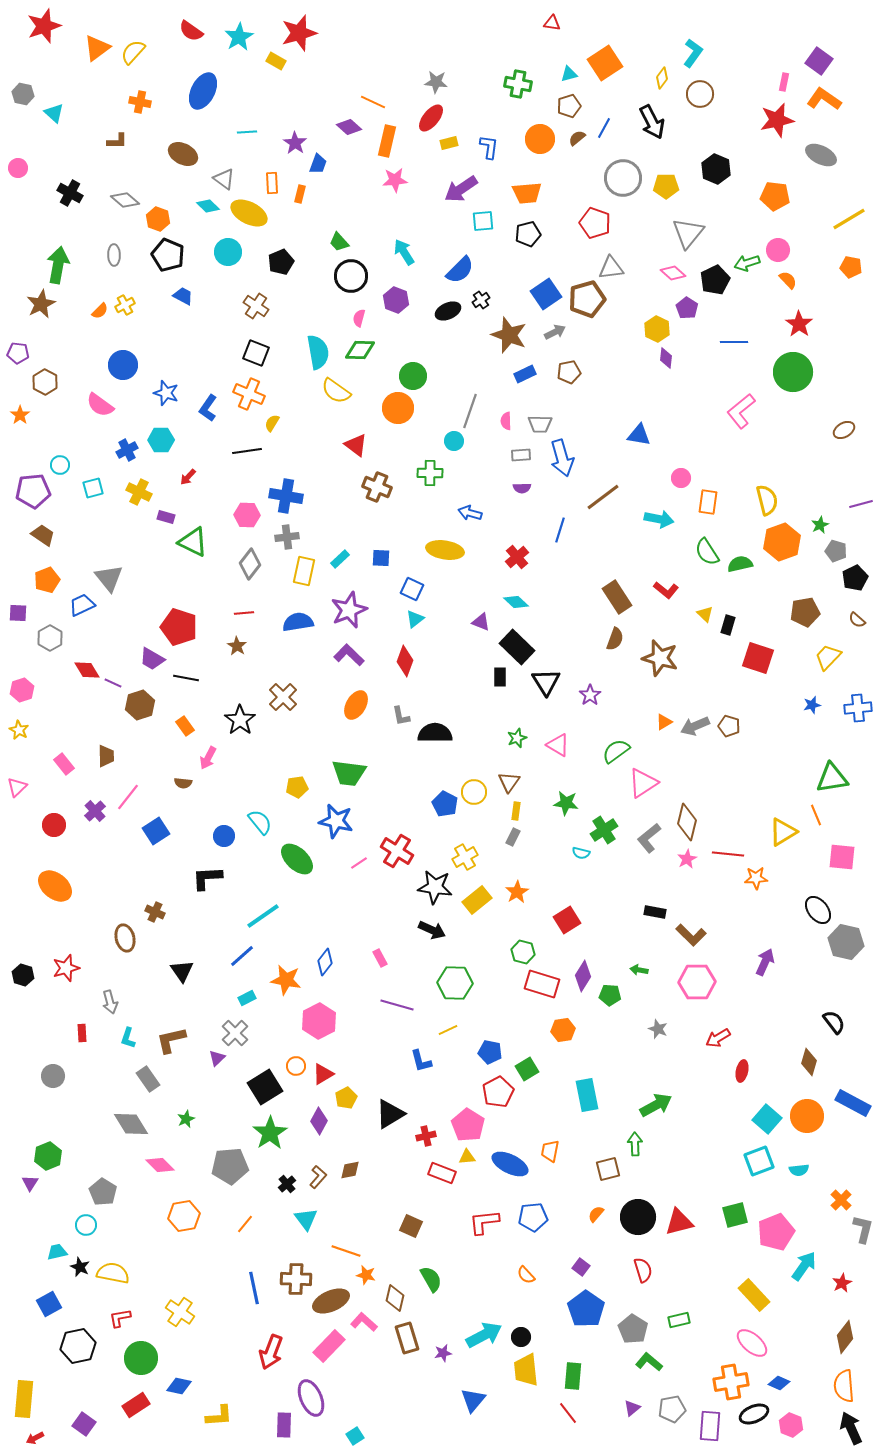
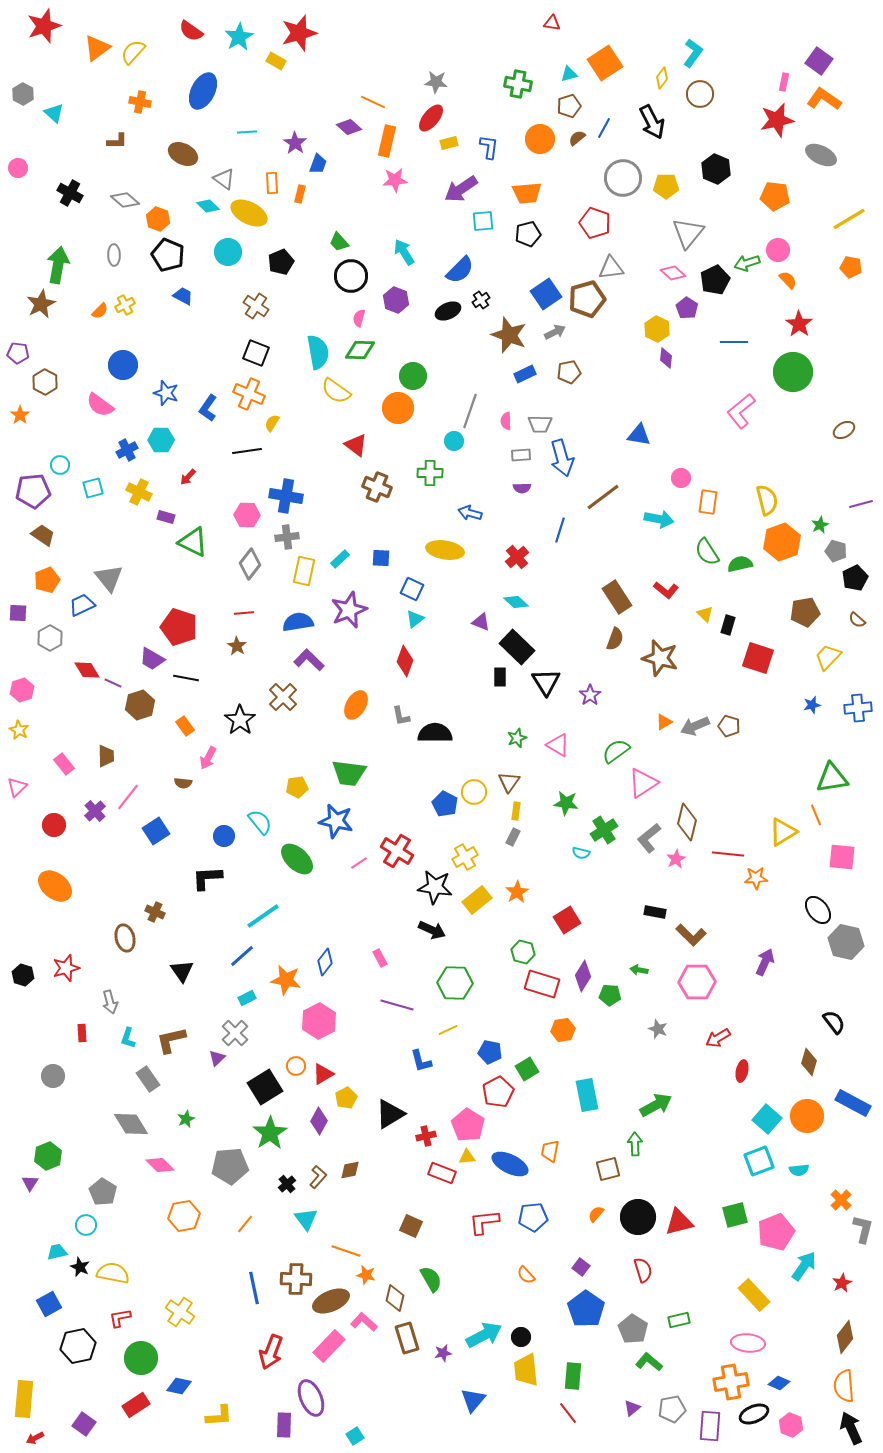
gray hexagon at (23, 94): rotated 15 degrees clockwise
purple L-shape at (349, 655): moved 40 px left, 5 px down
pink star at (687, 859): moved 11 px left
pink ellipse at (752, 1343): moved 4 px left; rotated 36 degrees counterclockwise
